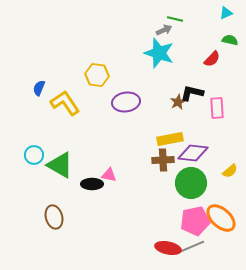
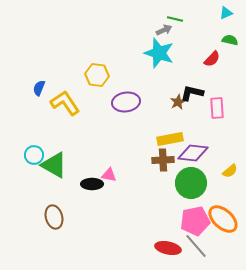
green triangle: moved 6 px left
orange ellipse: moved 2 px right, 1 px down
gray line: moved 5 px right, 1 px up; rotated 72 degrees clockwise
